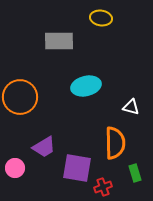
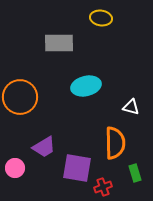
gray rectangle: moved 2 px down
